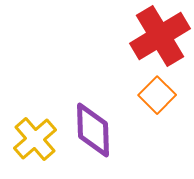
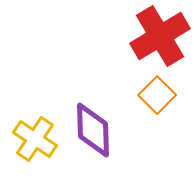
yellow cross: rotated 15 degrees counterclockwise
